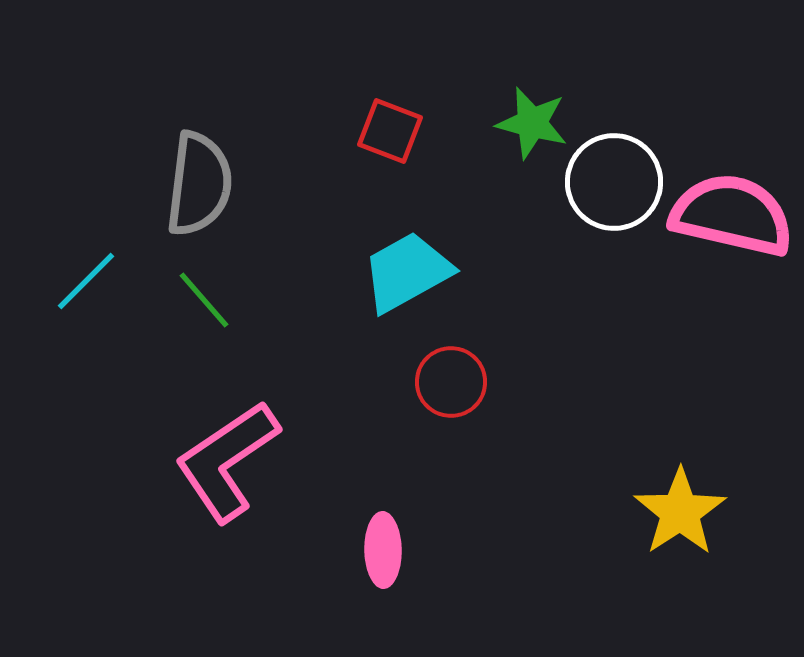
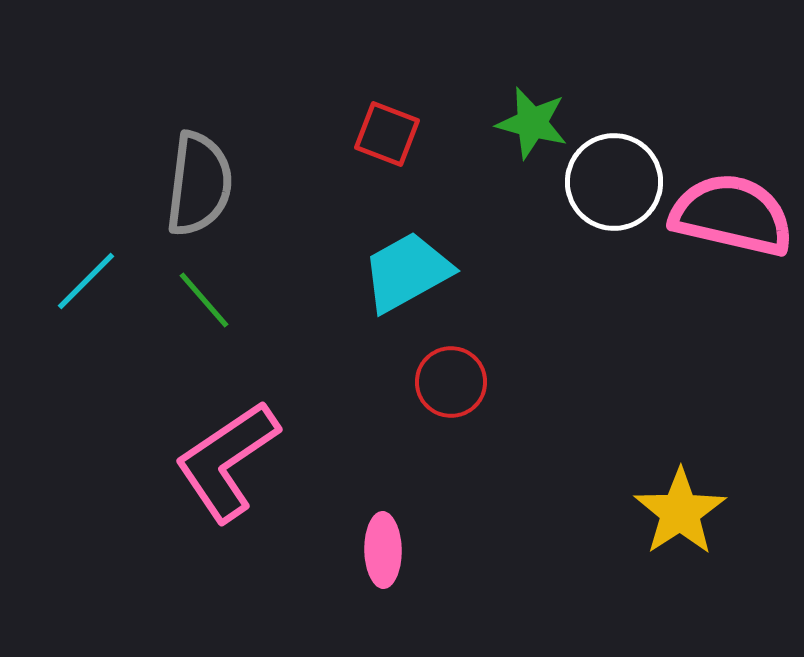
red square: moved 3 px left, 3 px down
